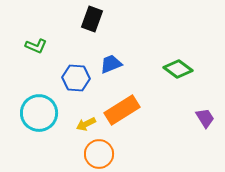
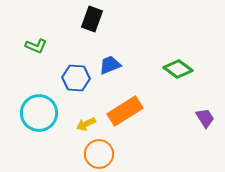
blue trapezoid: moved 1 px left, 1 px down
orange rectangle: moved 3 px right, 1 px down
